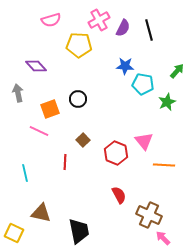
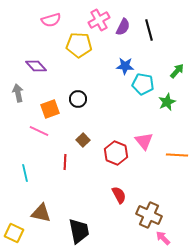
purple semicircle: moved 1 px up
orange line: moved 13 px right, 10 px up
